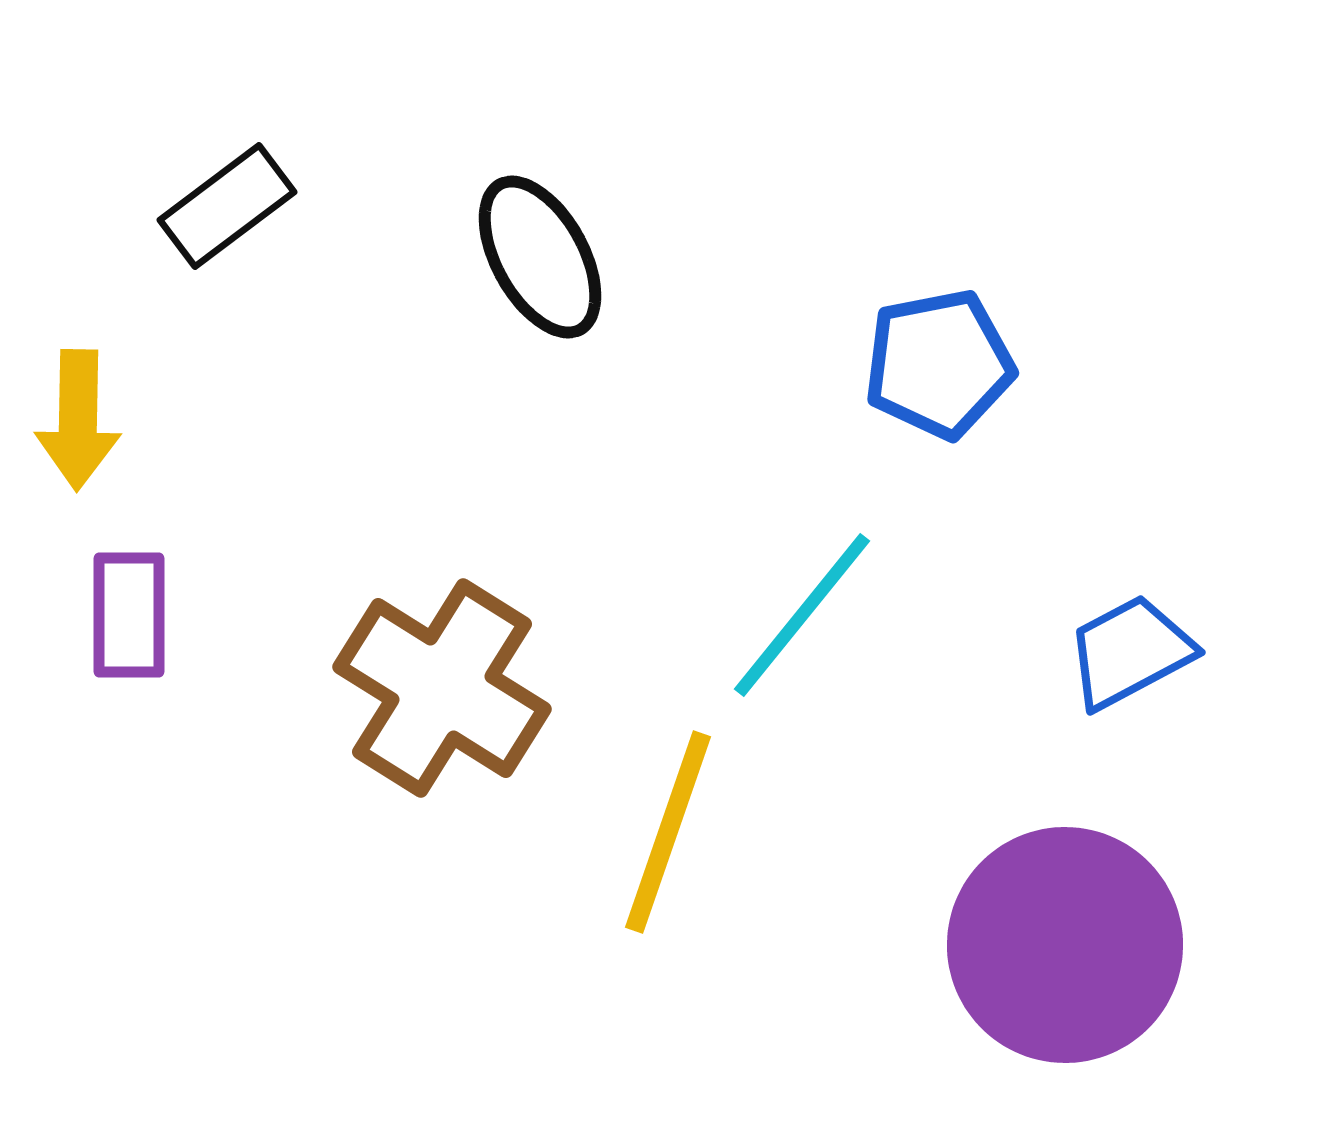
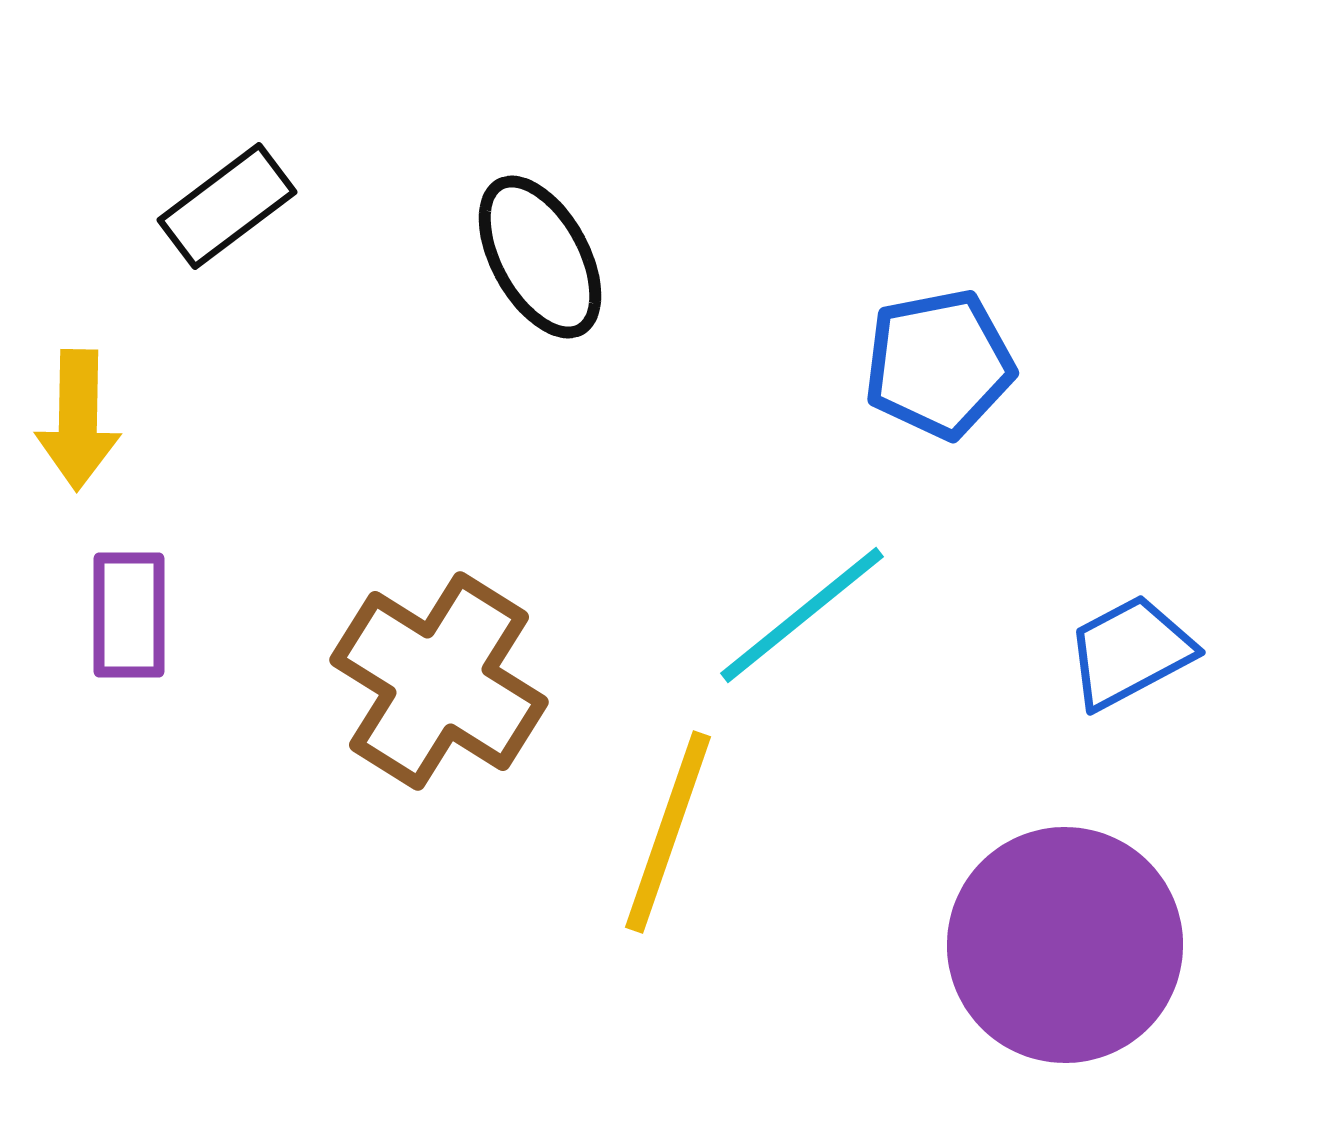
cyan line: rotated 12 degrees clockwise
brown cross: moved 3 px left, 7 px up
